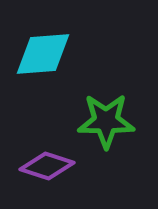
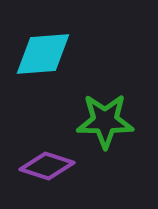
green star: moved 1 px left
